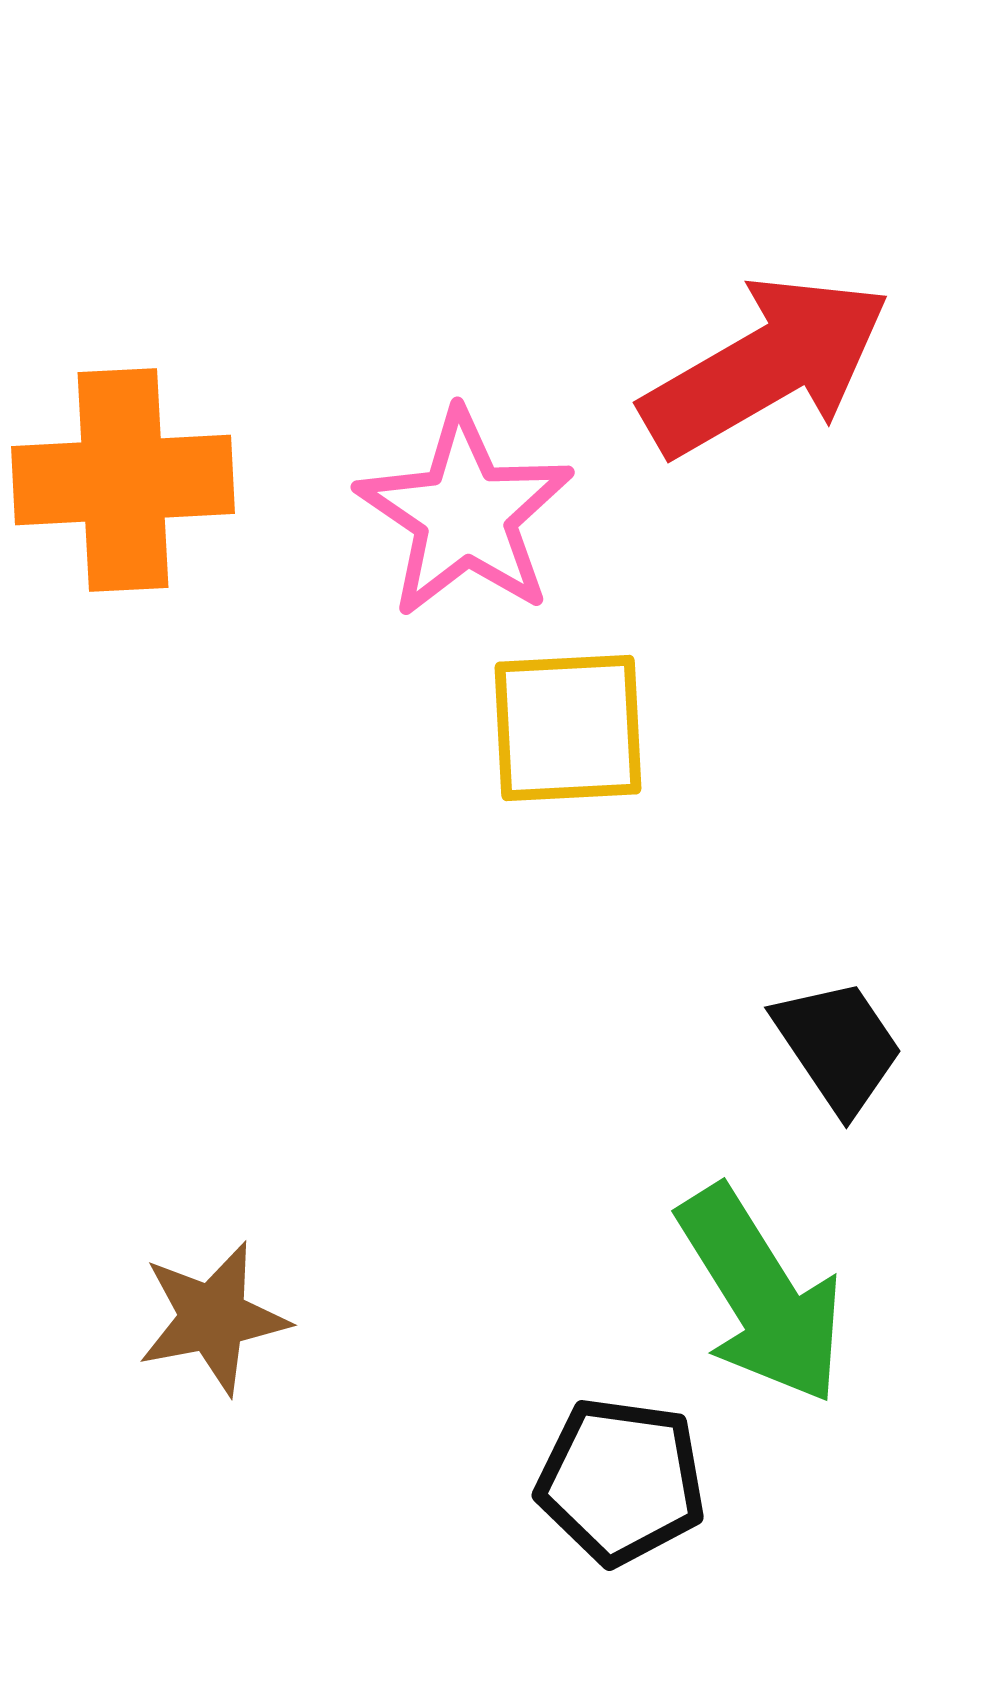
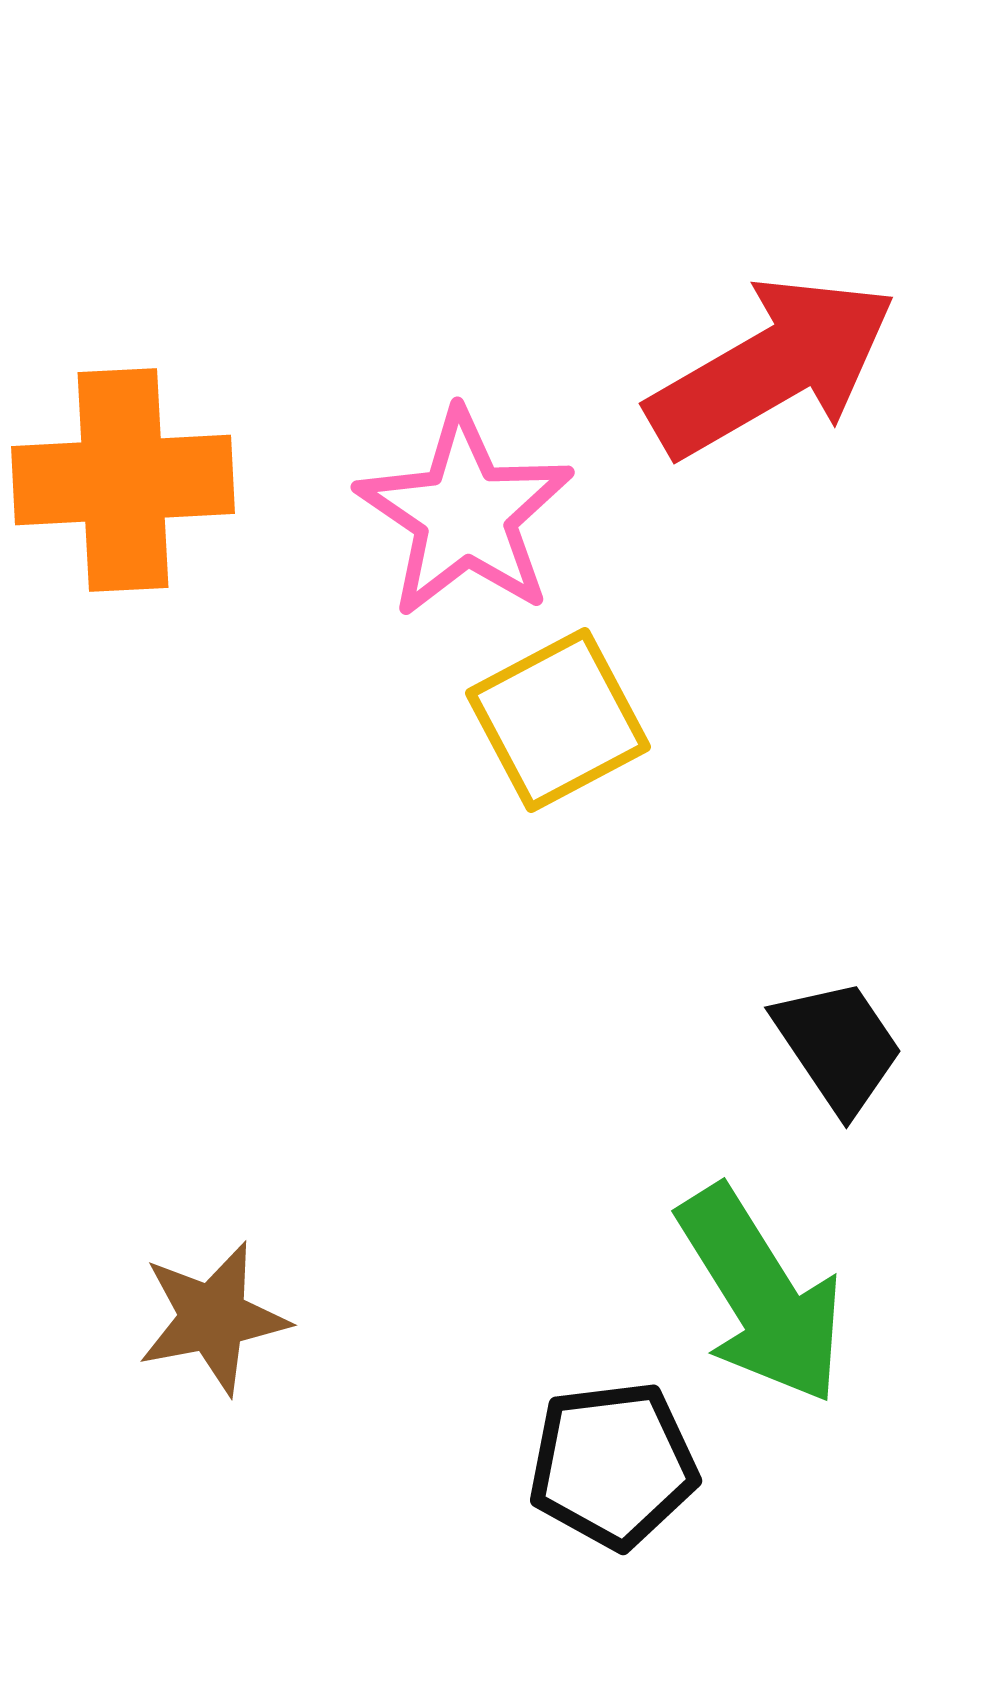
red arrow: moved 6 px right, 1 px down
yellow square: moved 10 px left, 8 px up; rotated 25 degrees counterclockwise
black pentagon: moved 8 px left, 16 px up; rotated 15 degrees counterclockwise
